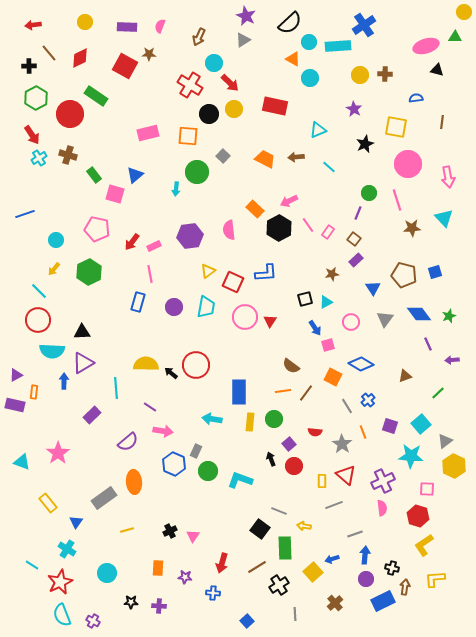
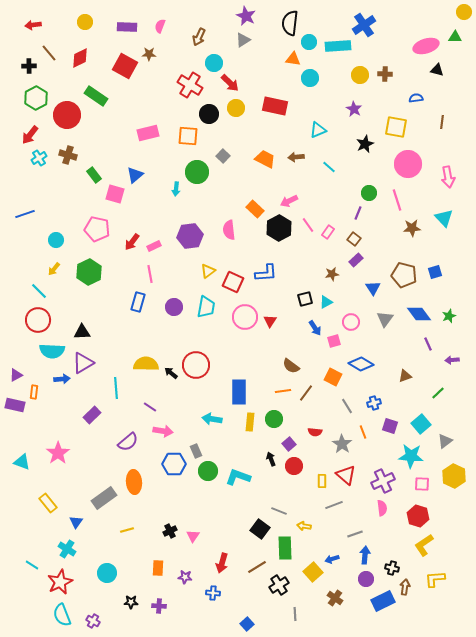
black semicircle at (290, 23): rotated 140 degrees clockwise
orange triangle at (293, 59): rotated 21 degrees counterclockwise
yellow circle at (234, 109): moved 2 px right, 1 px up
red circle at (70, 114): moved 3 px left, 1 px down
red arrow at (32, 135): moved 2 px left; rotated 72 degrees clockwise
pink square at (328, 345): moved 6 px right, 4 px up
blue arrow at (64, 381): moved 2 px left, 2 px up; rotated 84 degrees clockwise
blue cross at (368, 400): moved 6 px right, 3 px down; rotated 24 degrees clockwise
gray rectangle at (196, 451): rotated 48 degrees counterclockwise
blue hexagon at (174, 464): rotated 25 degrees counterclockwise
yellow hexagon at (454, 466): moved 10 px down
cyan L-shape at (240, 480): moved 2 px left, 3 px up
pink square at (427, 489): moved 5 px left, 5 px up
brown cross at (335, 603): moved 5 px up; rotated 14 degrees counterclockwise
blue square at (247, 621): moved 3 px down
